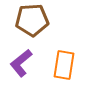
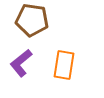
brown pentagon: rotated 12 degrees clockwise
